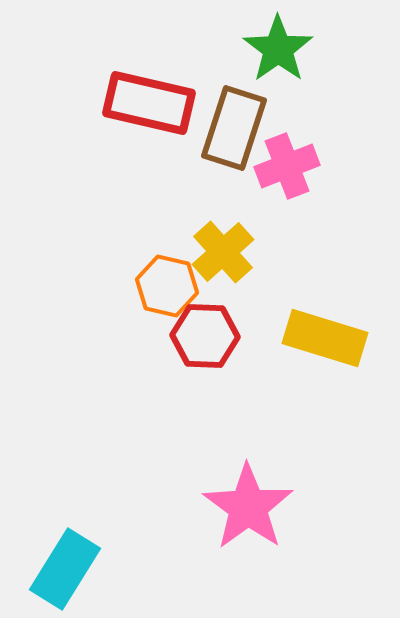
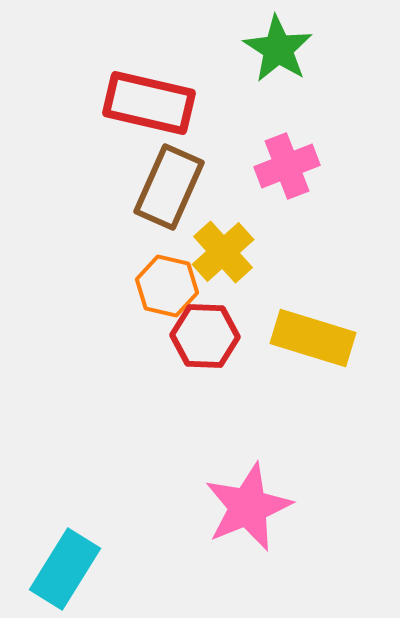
green star: rotated 4 degrees counterclockwise
brown rectangle: moved 65 px left, 59 px down; rotated 6 degrees clockwise
yellow rectangle: moved 12 px left
pink star: rotated 14 degrees clockwise
